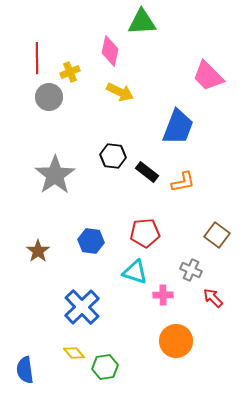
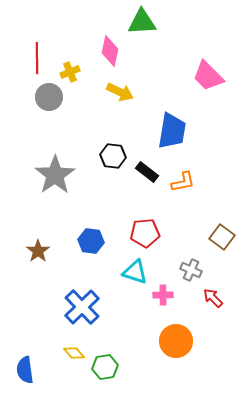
blue trapezoid: moved 6 px left, 4 px down; rotated 12 degrees counterclockwise
brown square: moved 5 px right, 2 px down
